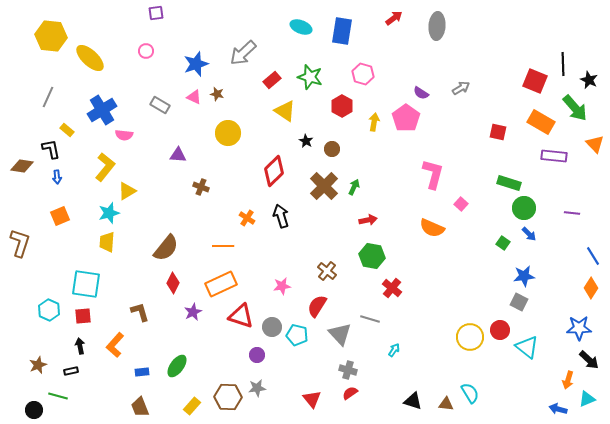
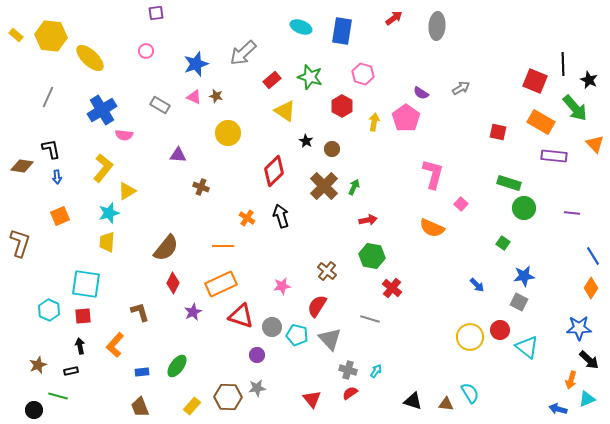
brown star at (217, 94): moved 1 px left, 2 px down
yellow rectangle at (67, 130): moved 51 px left, 95 px up
yellow L-shape at (105, 167): moved 2 px left, 1 px down
blue arrow at (529, 234): moved 52 px left, 51 px down
gray triangle at (340, 334): moved 10 px left, 5 px down
cyan arrow at (394, 350): moved 18 px left, 21 px down
orange arrow at (568, 380): moved 3 px right
